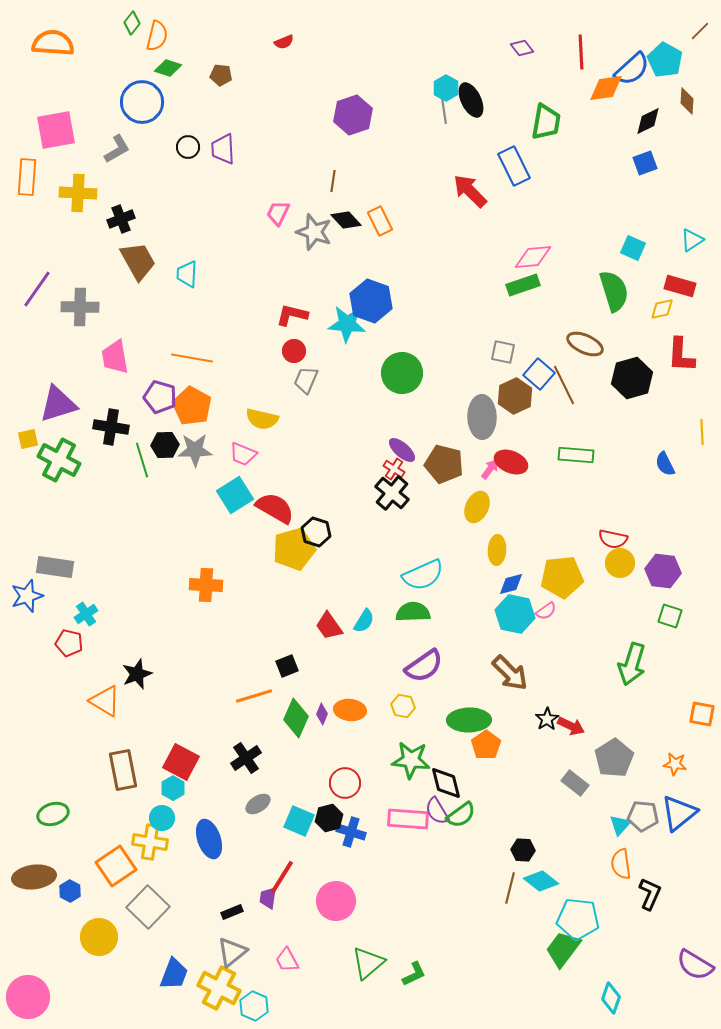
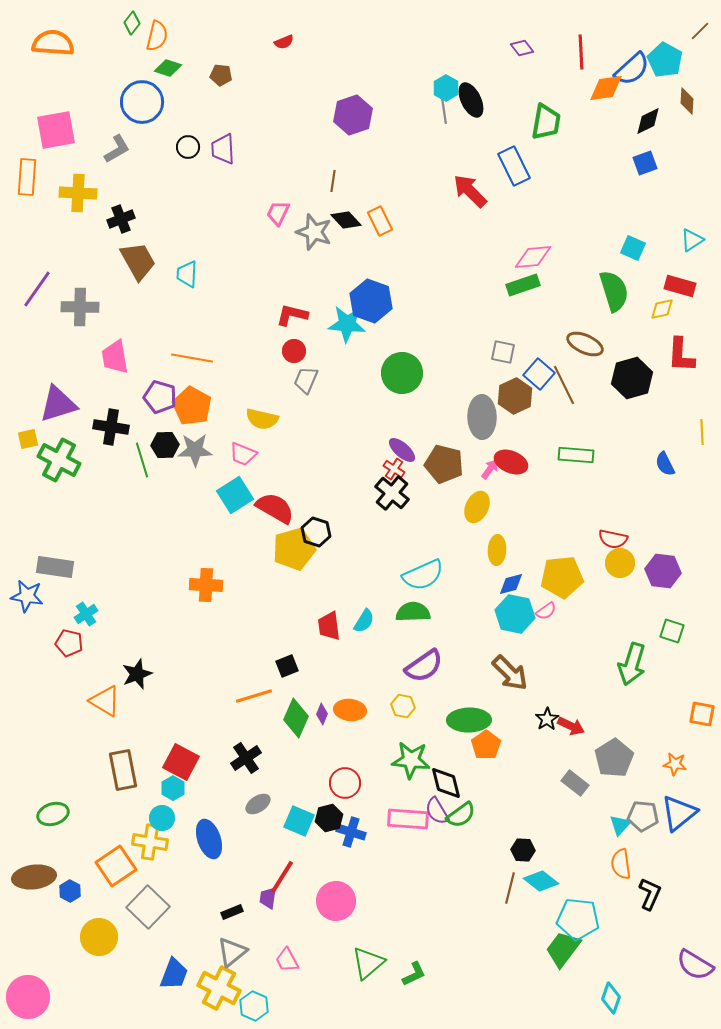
blue star at (27, 596): rotated 28 degrees clockwise
green square at (670, 616): moved 2 px right, 15 px down
red trapezoid at (329, 626): rotated 28 degrees clockwise
